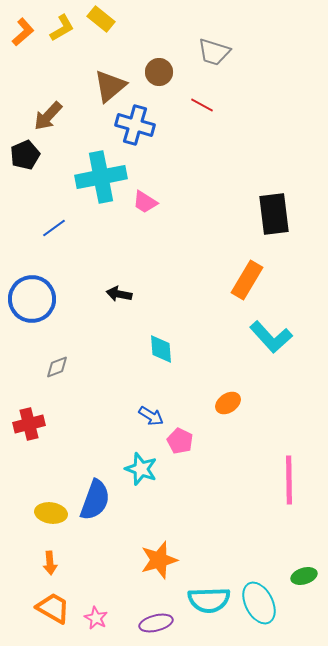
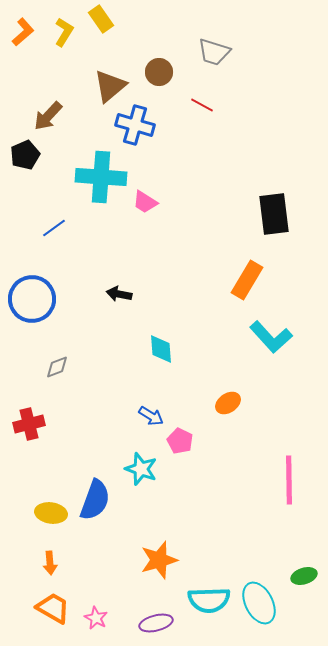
yellow rectangle: rotated 16 degrees clockwise
yellow L-shape: moved 2 px right, 4 px down; rotated 28 degrees counterclockwise
cyan cross: rotated 15 degrees clockwise
